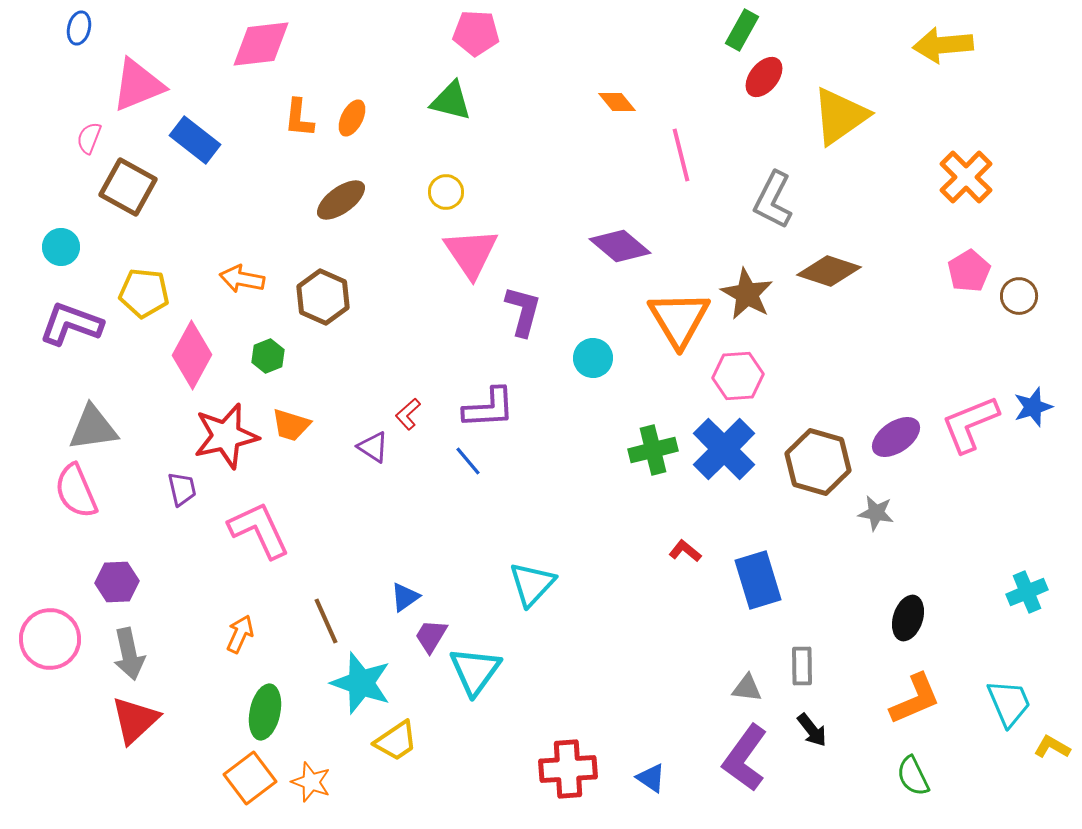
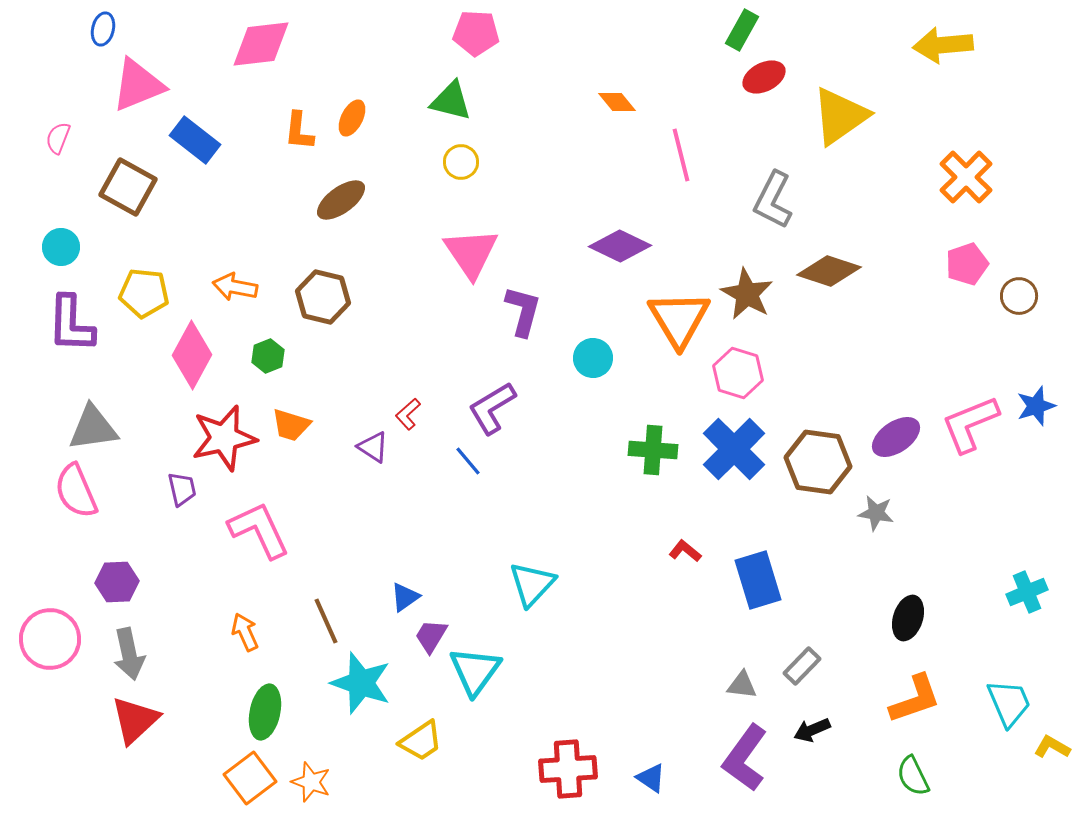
blue ellipse at (79, 28): moved 24 px right, 1 px down
red ellipse at (764, 77): rotated 24 degrees clockwise
orange L-shape at (299, 118): moved 13 px down
pink semicircle at (89, 138): moved 31 px left
yellow circle at (446, 192): moved 15 px right, 30 px up
purple diamond at (620, 246): rotated 14 degrees counterclockwise
pink pentagon at (969, 271): moved 2 px left, 7 px up; rotated 12 degrees clockwise
orange arrow at (242, 279): moved 7 px left, 8 px down
brown hexagon at (323, 297): rotated 10 degrees counterclockwise
purple L-shape at (71, 324): rotated 108 degrees counterclockwise
pink hexagon at (738, 376): moved 3 px up; rotated 21 degrees clockwise
blue star at (1033, 407): moved 3 px right, 1 px up
purple L-shape at (489, 408): moved 3 px right; rotated 152 degrees clockwise
red star at (226, 436): moved 2 px left, 2 px down
blue cross at (724, 449): moved 10 px right
green cross at (653, 450): rotated 18 degrees clockwise
brown hexagon at (818, 462): rotated 8 degrees counterclockwise
orange arrow at (240, 634): moved 5 px right, 2 px up; rotated 48 degrees counterclockwise
gray rectangle at (802, 666): rotated 45 degrees clockwise
gray triangle at (747, 688): moved 5 px left, 3 px up
orange L-shape at (915, 699): rotated 4 degrees clockwise
black arrow at (812, 730): rotated 105 degrees clockwise
yellow trapezoid at (396, 741): moved 25 px right
